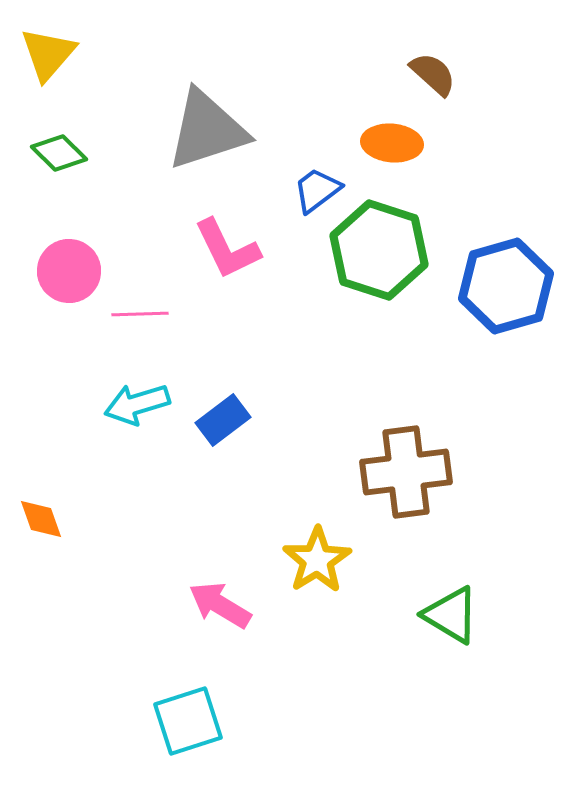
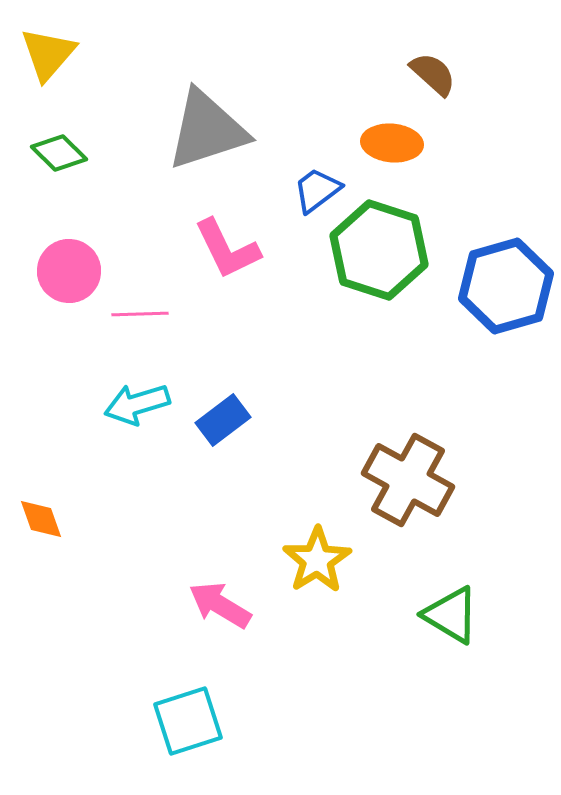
brown cross: moved 2 px right, 8 px down; rotated 36 degrees clockwise
